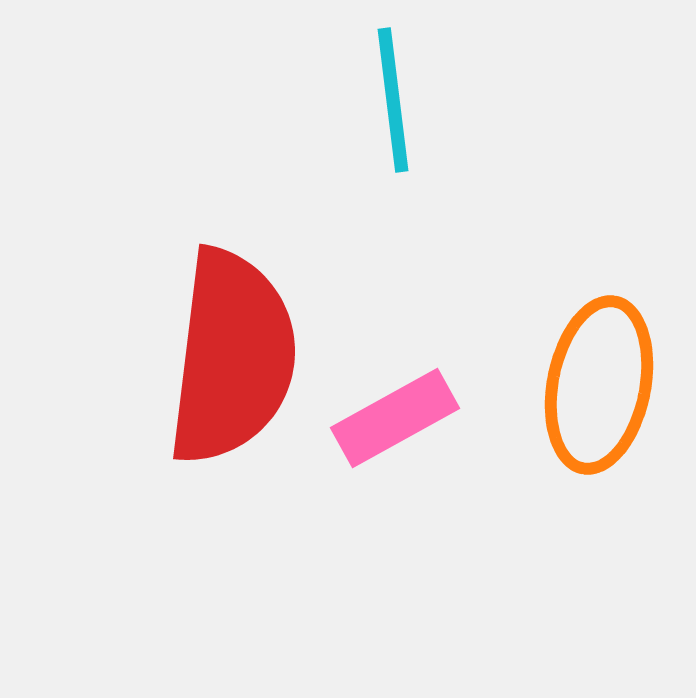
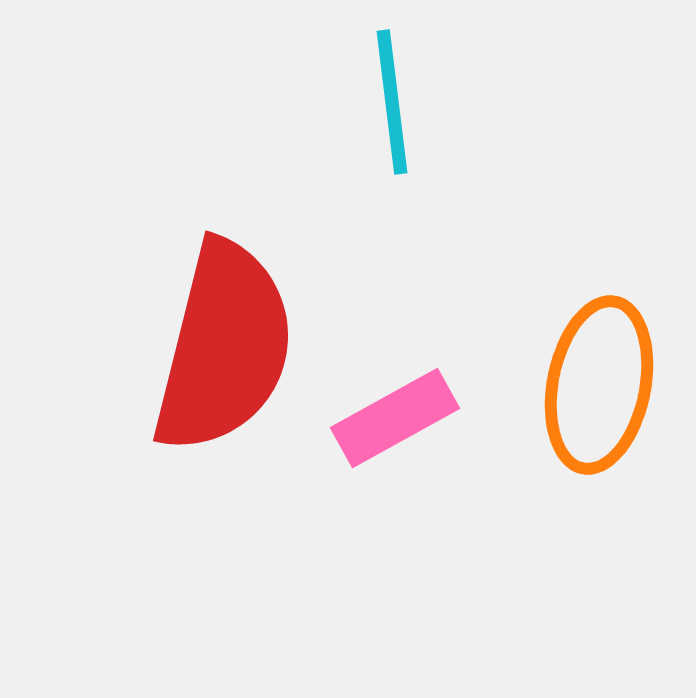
cyan line: moved 1 px left, 2 px down
red semicircle: moved 8 px left, 10 px up; rotated 7 degrees clockwise
